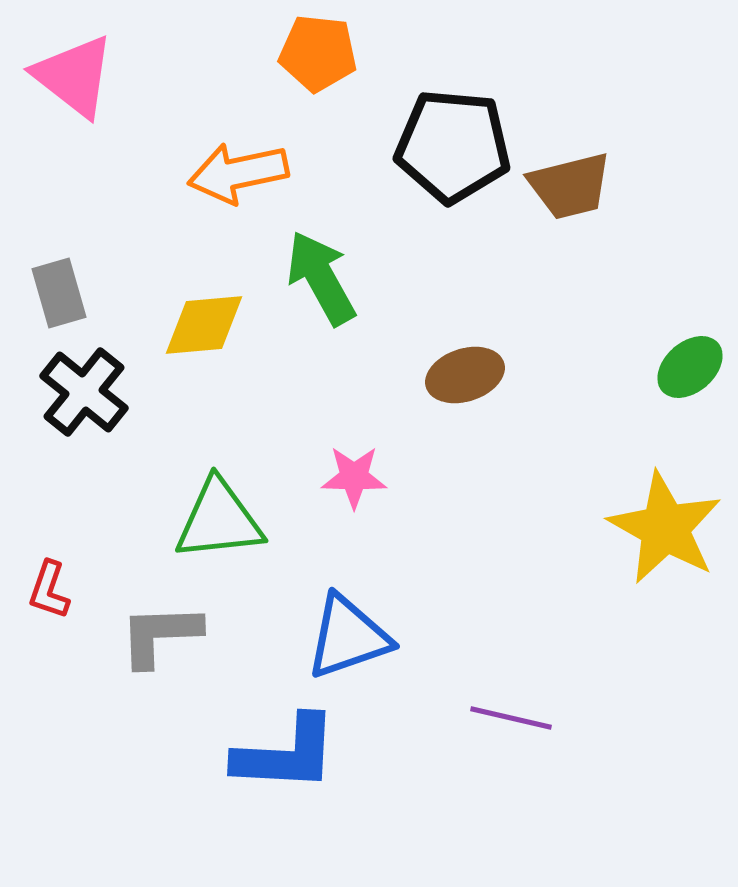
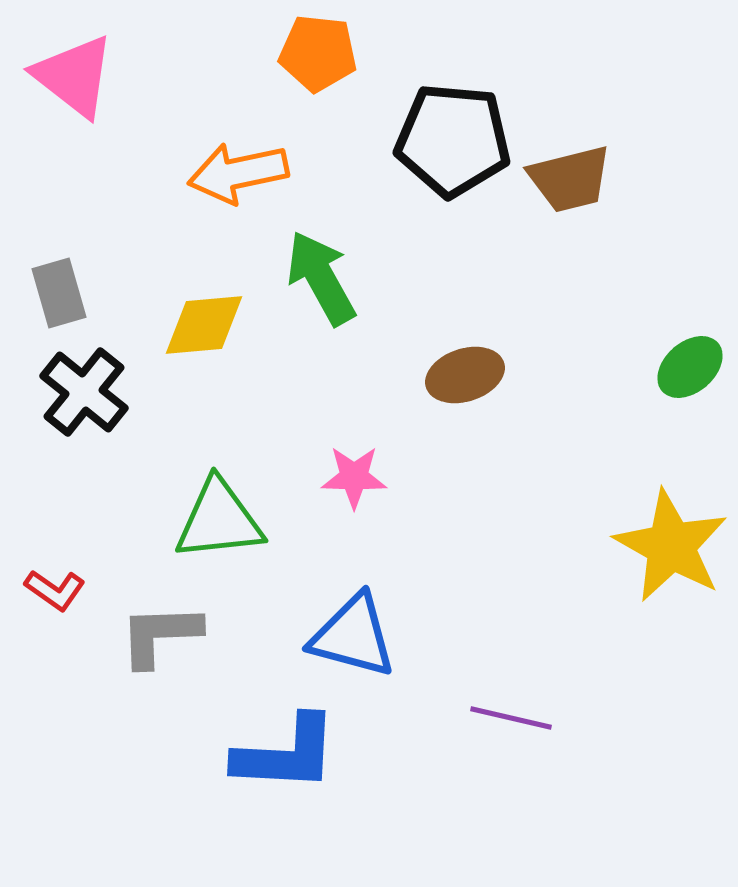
black pentagon: moved 6 px up
brown trapezoid: moved 7 px up
yellow star: moved 6 px right, 18 px down
red L-shape: moved 6 px right; rotated 74 degrees counterclockwise
blue triangle: moved 5 px right, 1 px up; rotated 34 degrees clockwise
